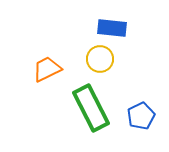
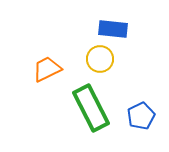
blue rectangle: moved 1 px right, 1 px down
